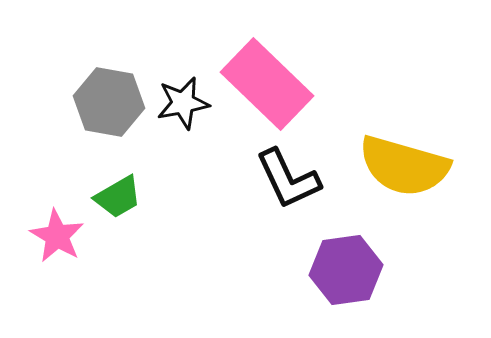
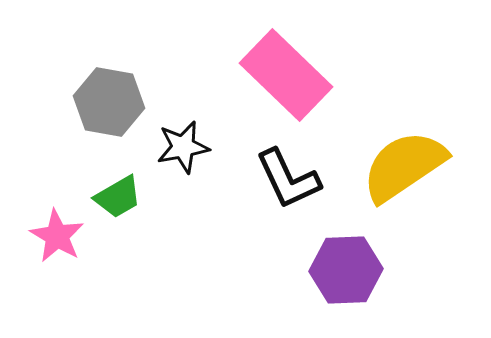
pink rectangle: moved 19 px right, 9 px up
black star: moved 44 px down
yellow semicircle: rotated 130 degrees clockwise
purple hexagon: rotated 6 degrees clockwise
